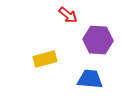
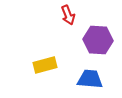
red arrow: rotated 30 degrees clockwise
yellow rectangle: moved 6 px down
